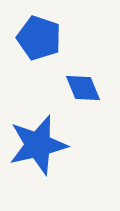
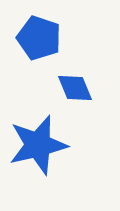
blue diamond: moved 8 px left
